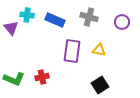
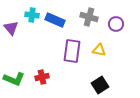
cyan cross: moved 5 px right
purple circle: moved 6 px left, 2 px down
